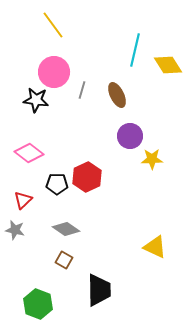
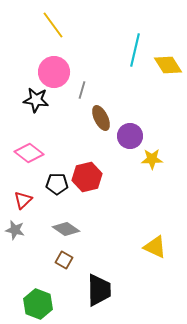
brown ellipse: moved 16 px left, 23 px down
red hexagon: rotated 12 degrees clockwise
